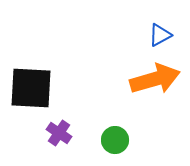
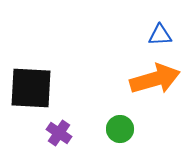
blue triangle: rotated 25 degrees clockwise
green circle: moved 5 px right, 11 px up
